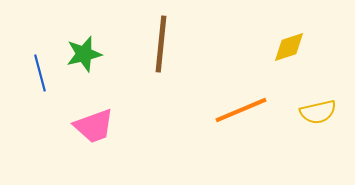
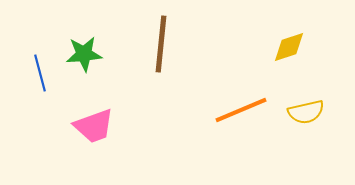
green star: rotated 9 degrees clockwise
yellow semicircle: moved 12 px left
